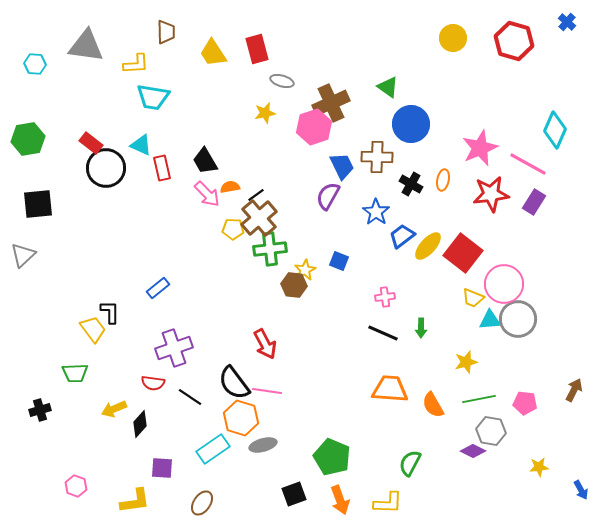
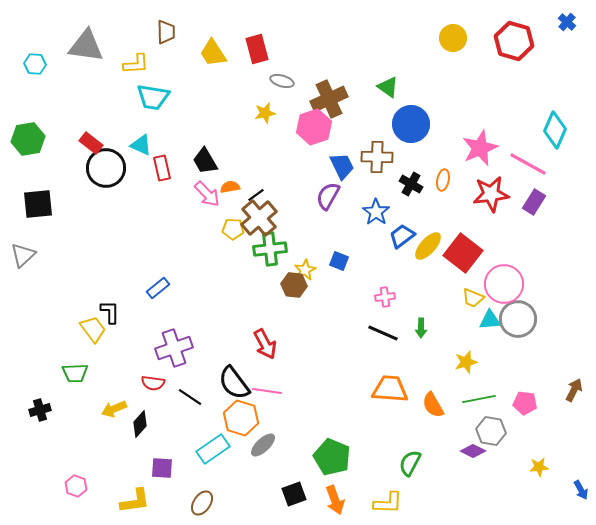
brown cross at (331, 103): moved 2 px left, 4 px up
gray ellipse at (263, 445): rotated 28 degrees counterclockwise
orange arrow at (340, 500): moved 5 px left
